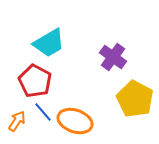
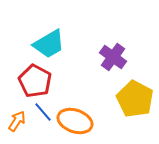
cyan trapezoid: moved 1 px down
